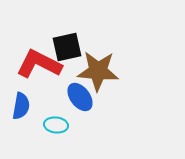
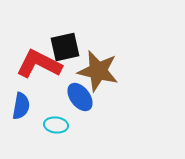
black square: moved 2 px left
brown star: rotated 9 degrees clockwise
